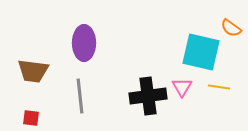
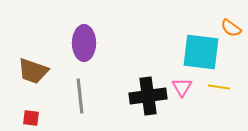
cyan square: rotated 6 degrees counterclockwise
brown trapezoid: rotated 12 degrees clockwise
